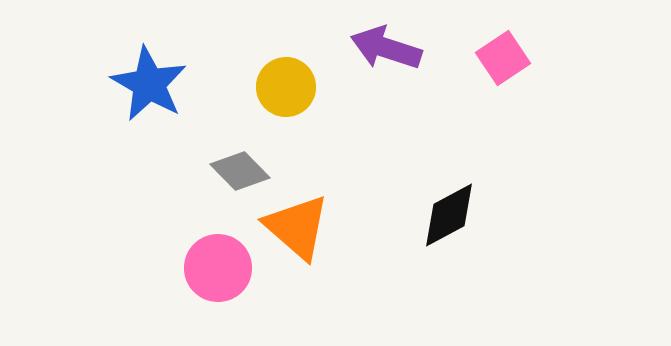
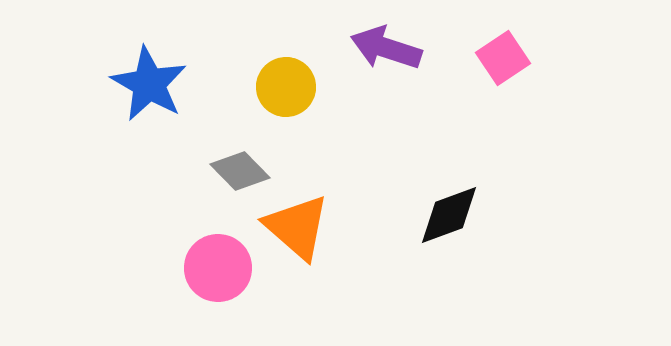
black diamond: rotated 8 degrees clockwise
